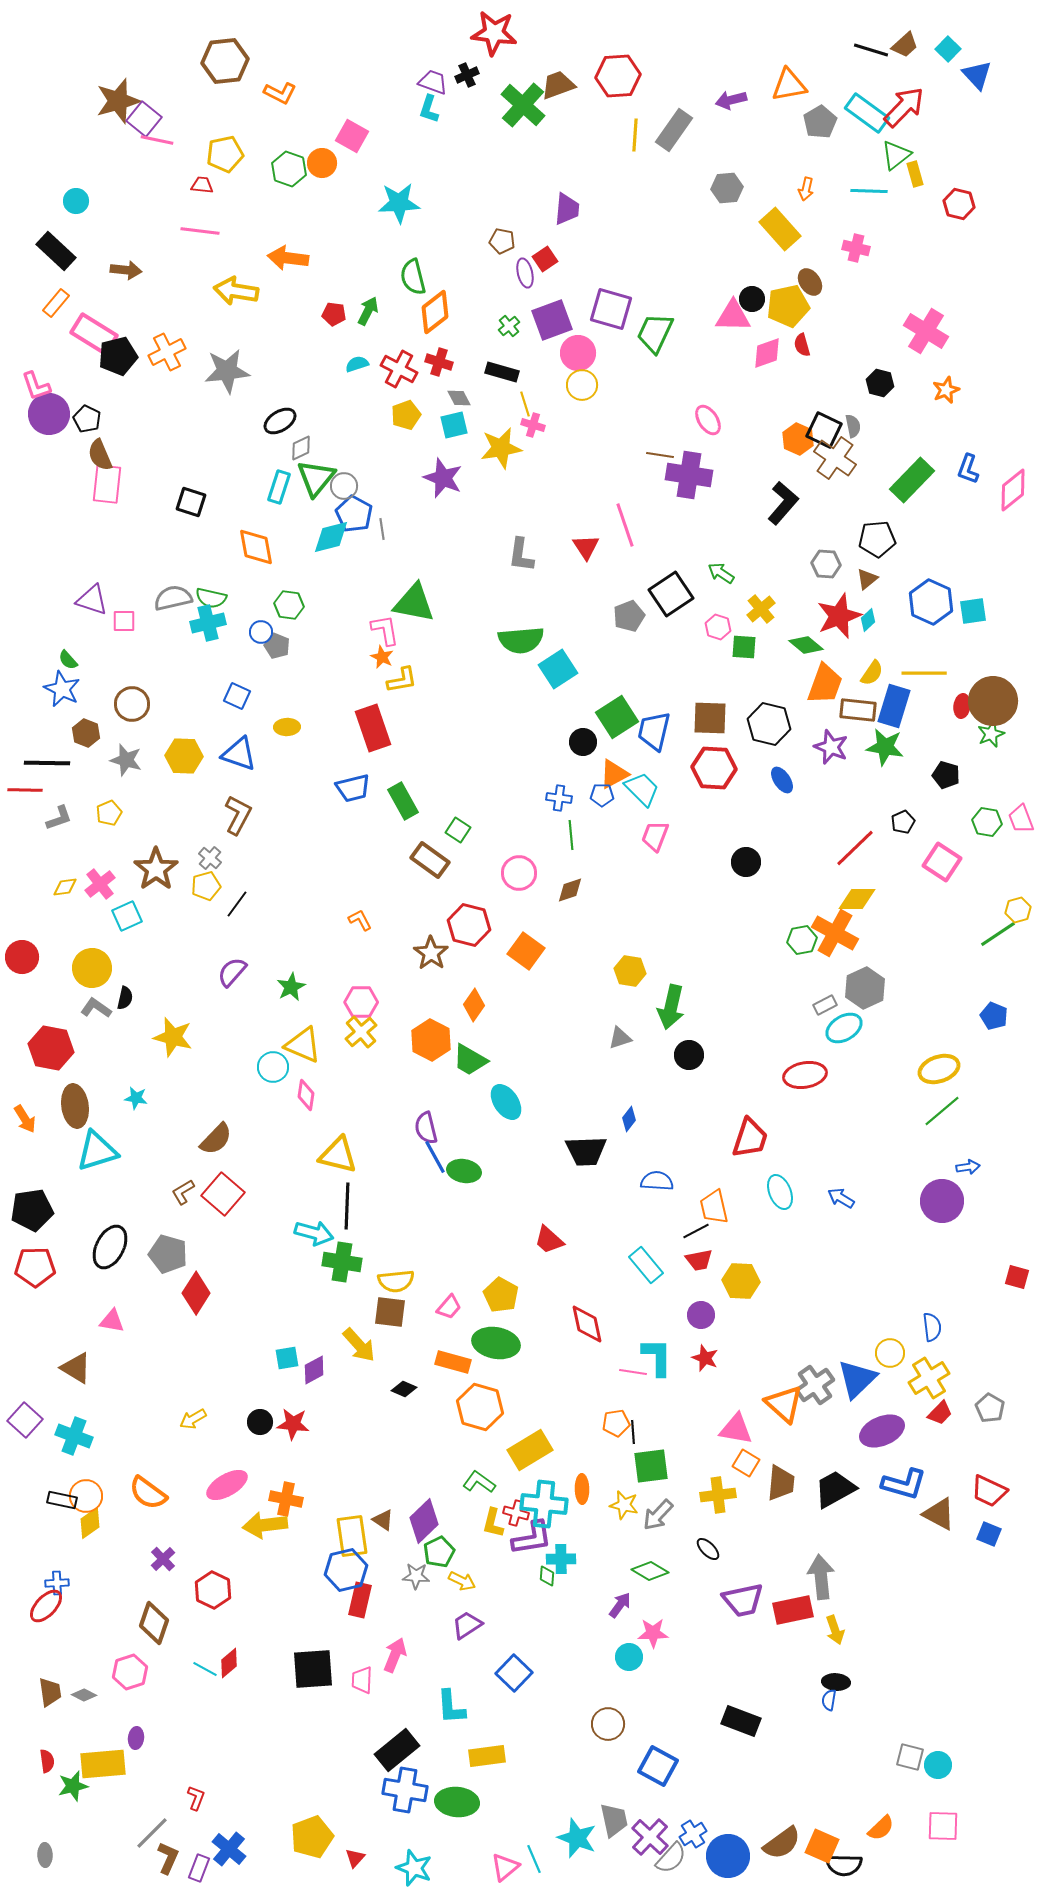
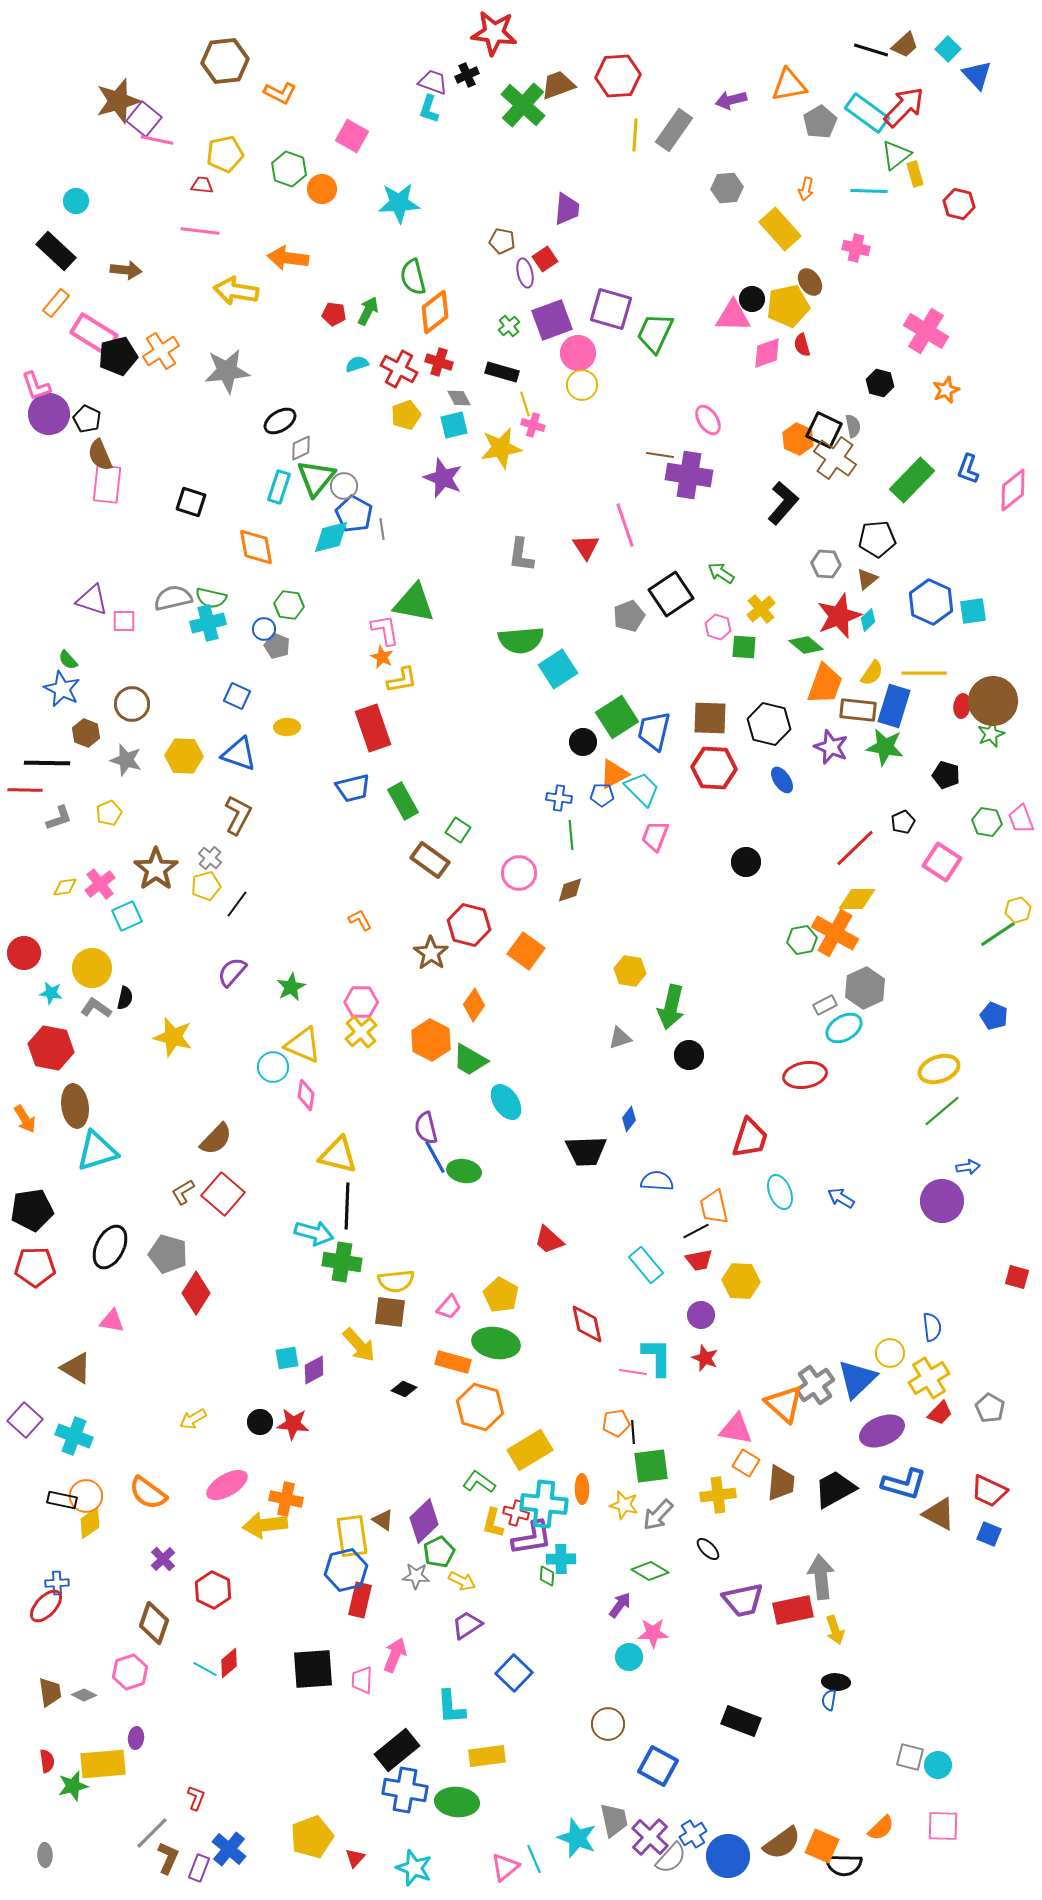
orange circle at (322, 163): moved 26 px down
orange cross at (167, 352): moved 6 px left, 1 px up; rotated 6 degrees counterclockwise
blue circle at (261, 632): moved 3 px right, 3 px up
red circle at (22, 957): moved 2 px right, 4 px up
cyan star at (136, 1098): moved 85 px left, 105 px up
